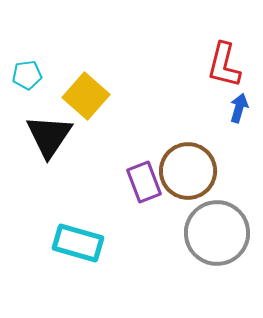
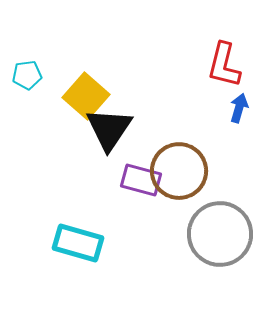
black triangle: moved 60 px right, 7 px up
brown circle: moved 9 px left
purple rectangle: moved 3 px left, 2 px up; rotated 54 degrees counterclockwise
gray circle: moved 3 px right, 1 px down
